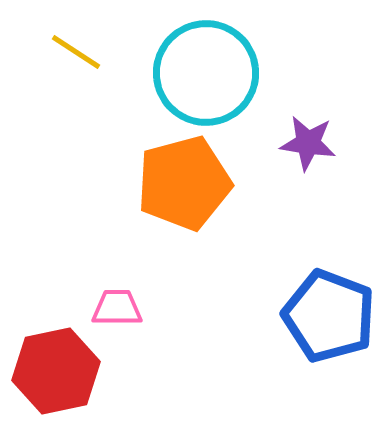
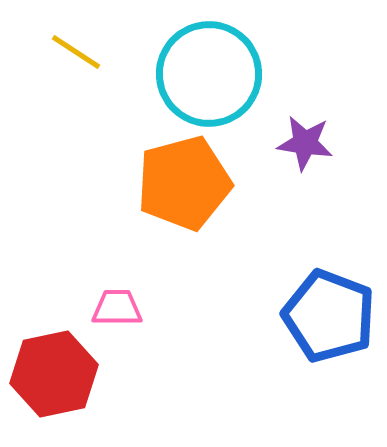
cyan circle: moved 3 px right, 1 px down
purple star: moved 3 px left
red hexagon: moved 2 px left, 3 px down
